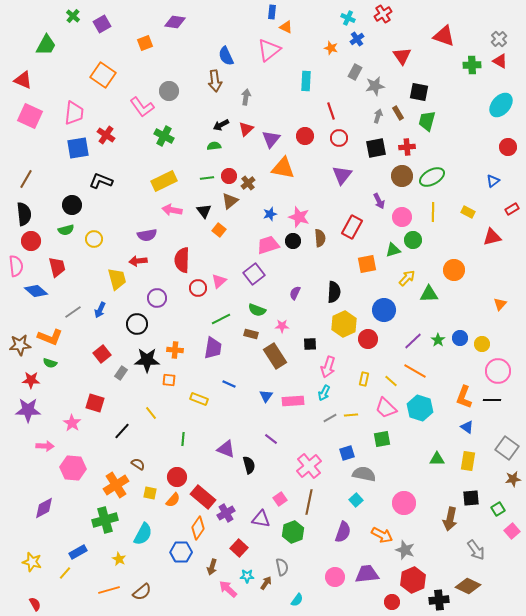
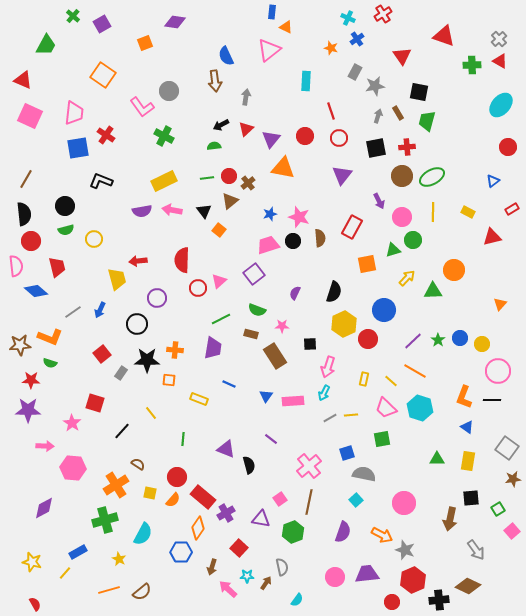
black circle at (72, 205): moved 7 px left, 1 px down
purple semicircle at (147, 235): moved 5 px left, 24 px up
black semicircle at (334, 292): rotated 15 degrees clockwise
green triangle at (429, 294): moved 4 px right, 3 px up
